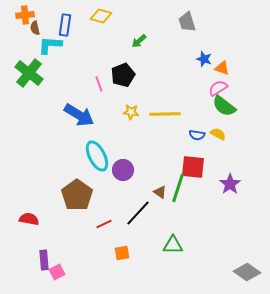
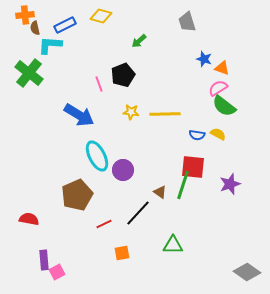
blue rectangle: rotated 55 degrees clockwise
purple star: rotated 15 degrees clockwise
green line: moved 5 px right, 3 px up
brown pentagon: rotated 12 degrees clockwise
